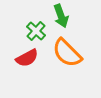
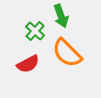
green cross: moved 1 px left
red semicircle: moved 1 px right, 6 px down
